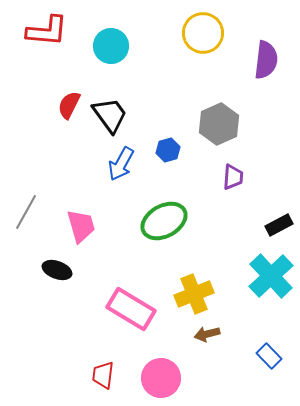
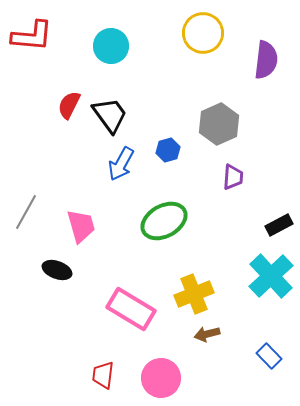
red L-shape: moved 15 px left, 5 px down
